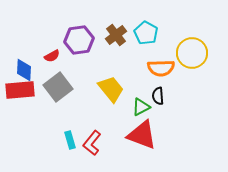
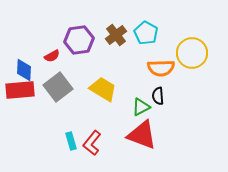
yellow trapezoid: moved 8 px left; rotated 20 degrees counterclockwise
cyan rectangle: moved 1 px right, 1 px down
